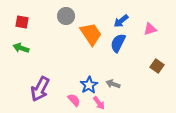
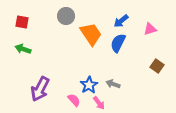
green arrow: moved 2 px right, 1 px down
